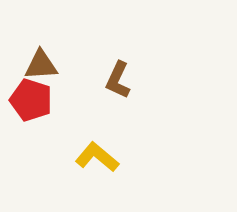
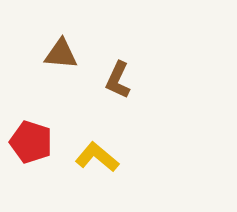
brown triangle: moved 20 px right, 11 px up; rotated 9 degrees clockwise
red pentagon: moved 42 px down
